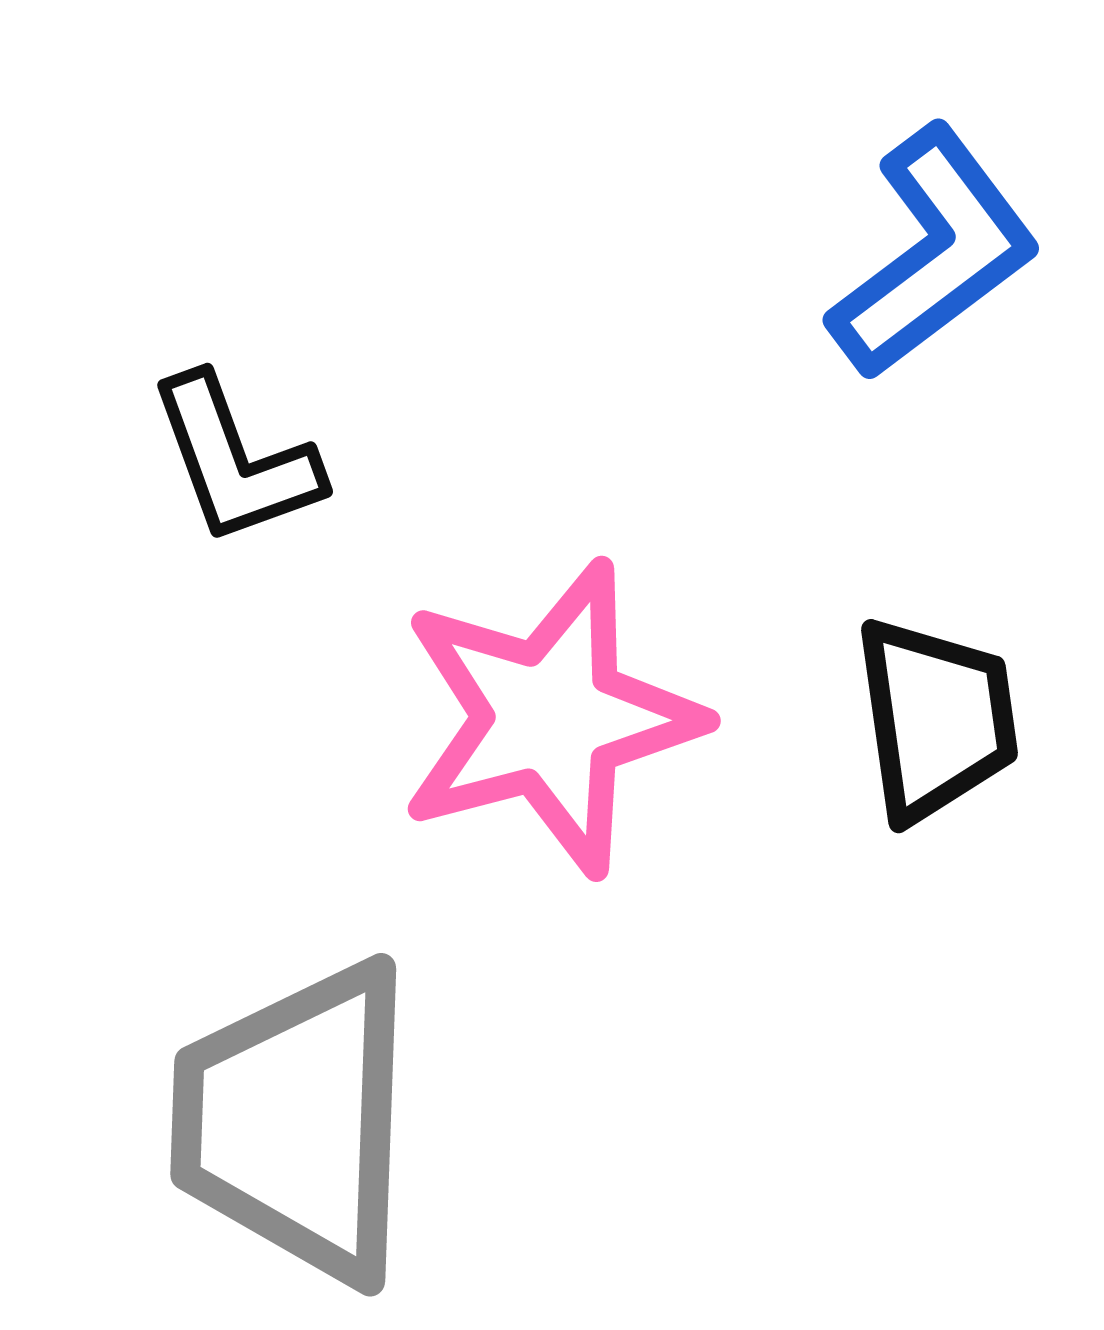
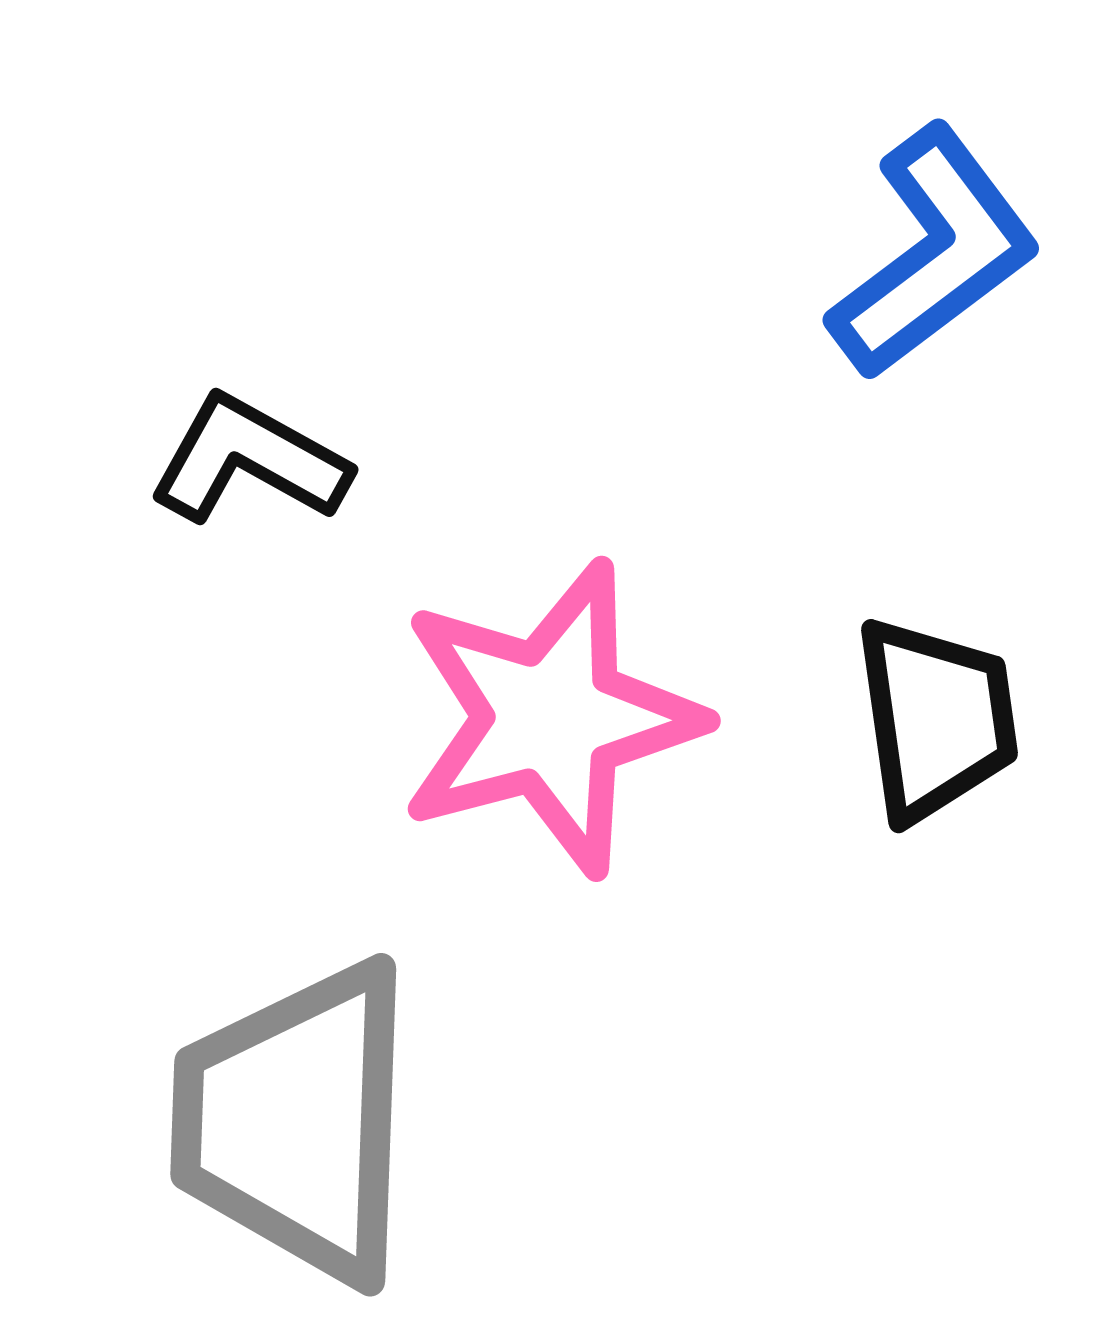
black L-shape: moved 14 px right; rotated 139 degrees clockwise
